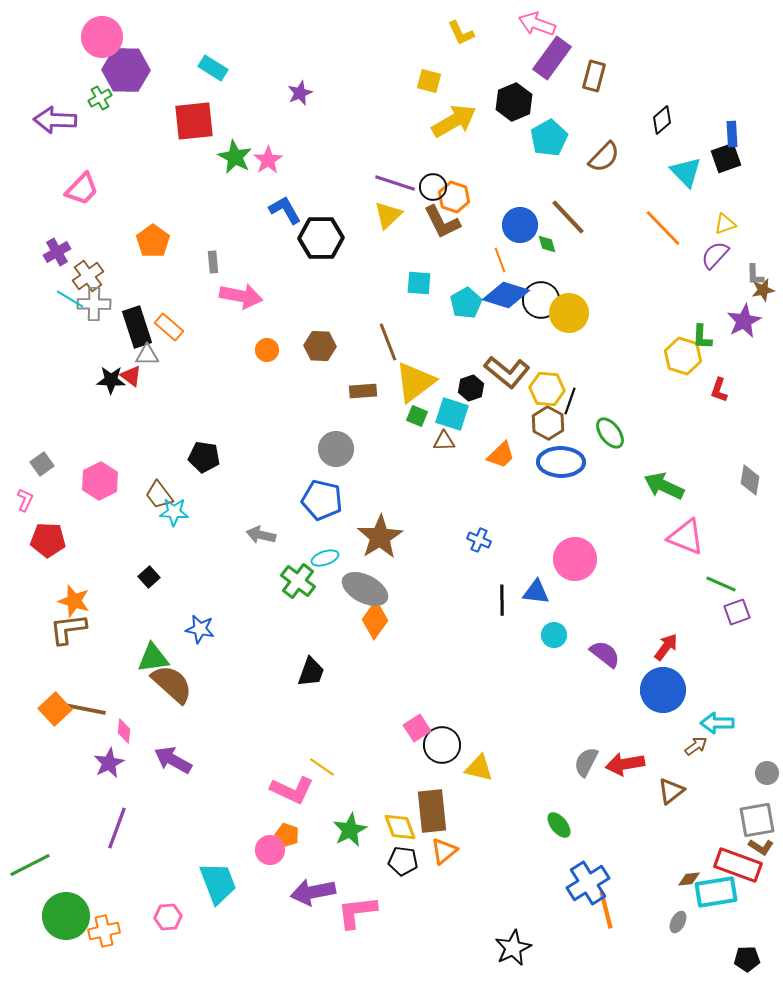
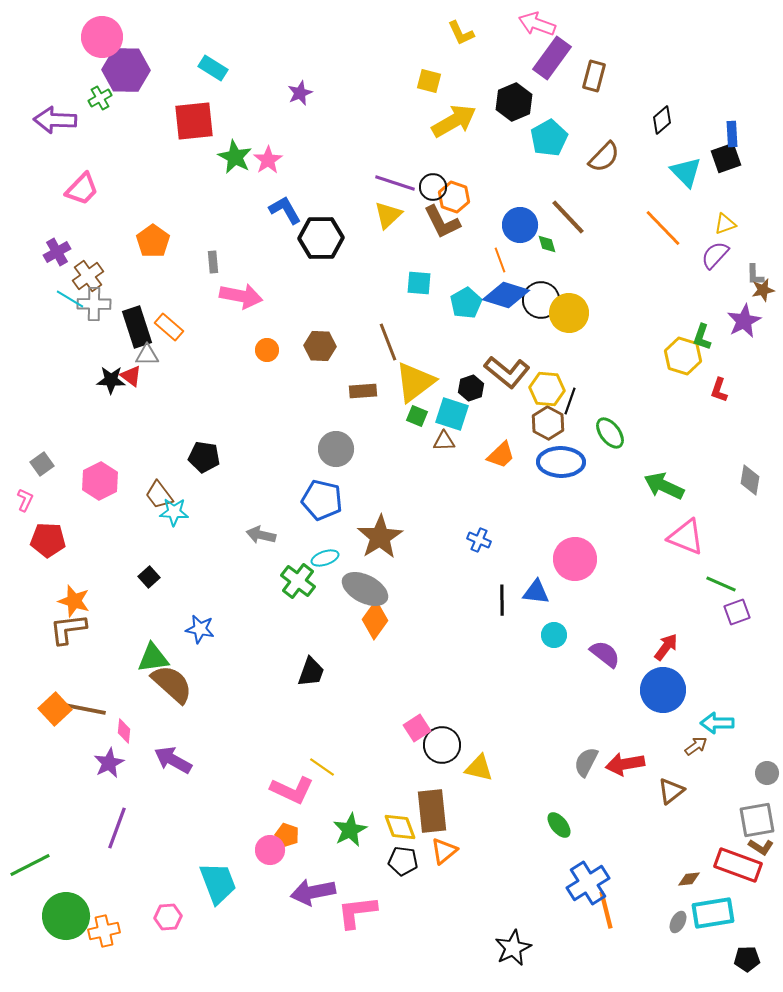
green L-shape at (702, 337): rotated 16 degrees clockwise
cyan rectangle at (716, 892): moved 3 px left, 21 px down
